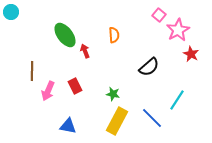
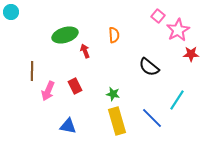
pink square: moved 1 px left, 1 px down
green ellipse: rotated 70 degrees counterclockwise
red star: rotated 28 degrees counterclockwise
black semicircle: rotated 80 degrees clockwise
yellow rectangle: rotated 44 degrees counterclockwise
